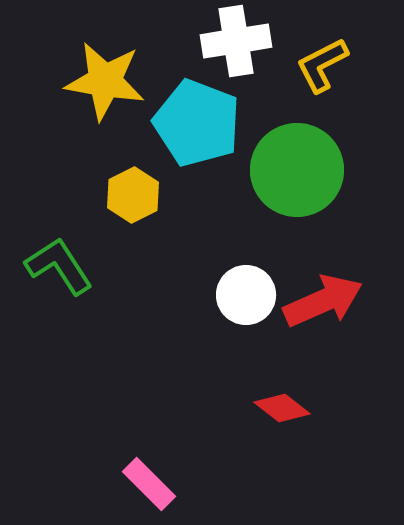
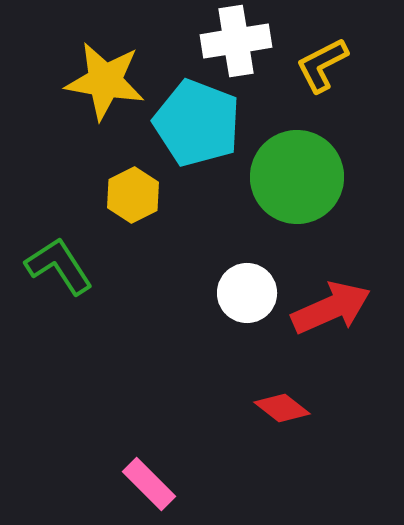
green circle: moved 7 px down
white circle: moved 1 px right, 2 px up
red arrow: moved 8 px right, 7 px down
